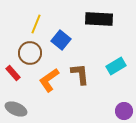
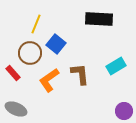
blue square: moved 5 px left, 4 px down
